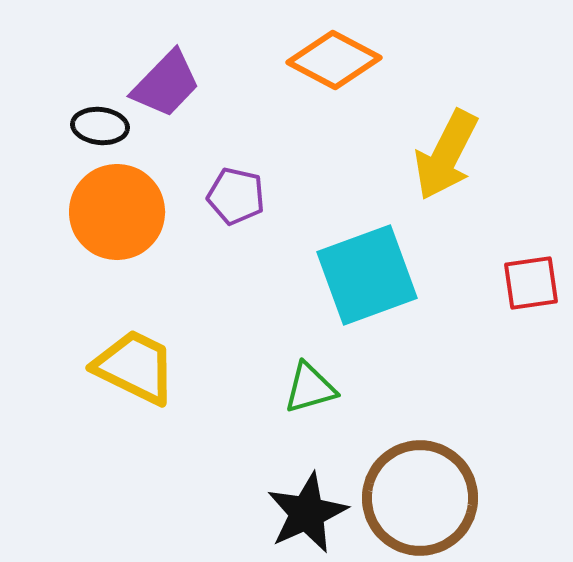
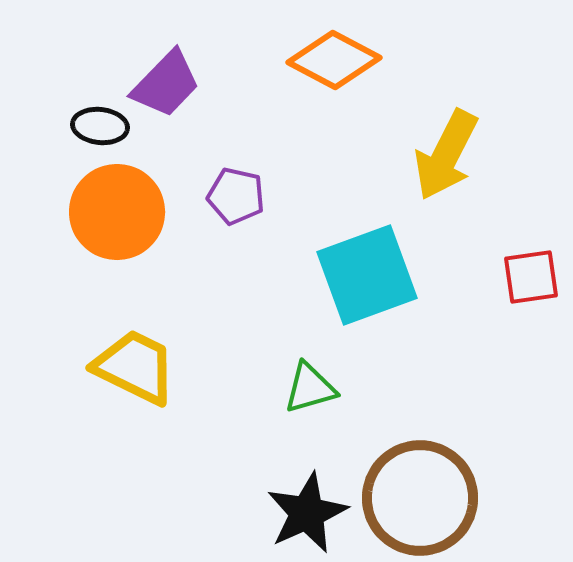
red square: moved 6 px up
